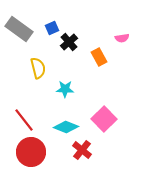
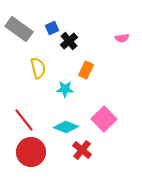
black cross: moved 1 px up
orange rectangle: moved 13 px left, 13 px down; rotated 54 degrees clockwise
